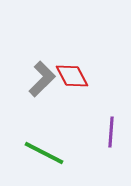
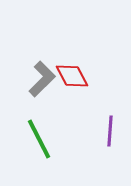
purple line: moved 1 px left, 1 px up
green line: moved 5 px left, 14 px up; rotated 36 degrees clockwise
